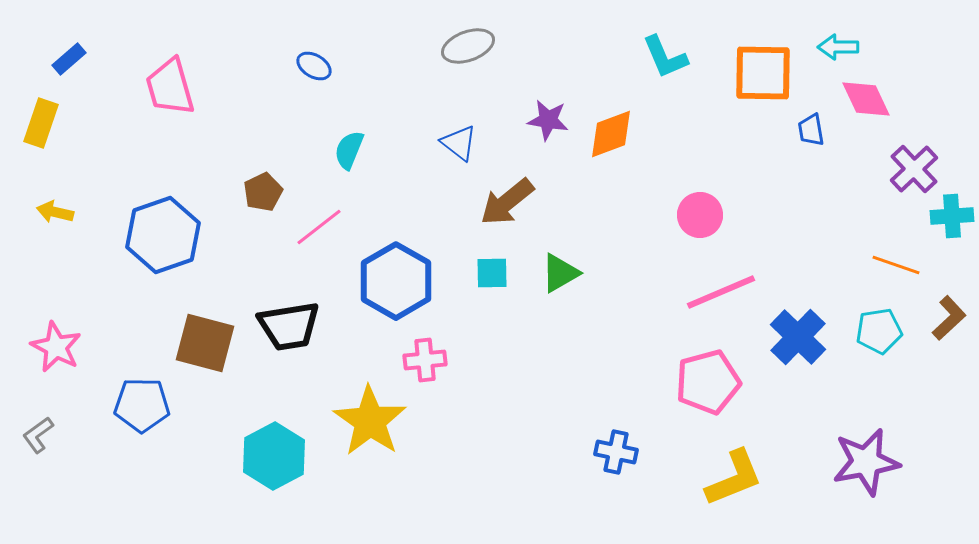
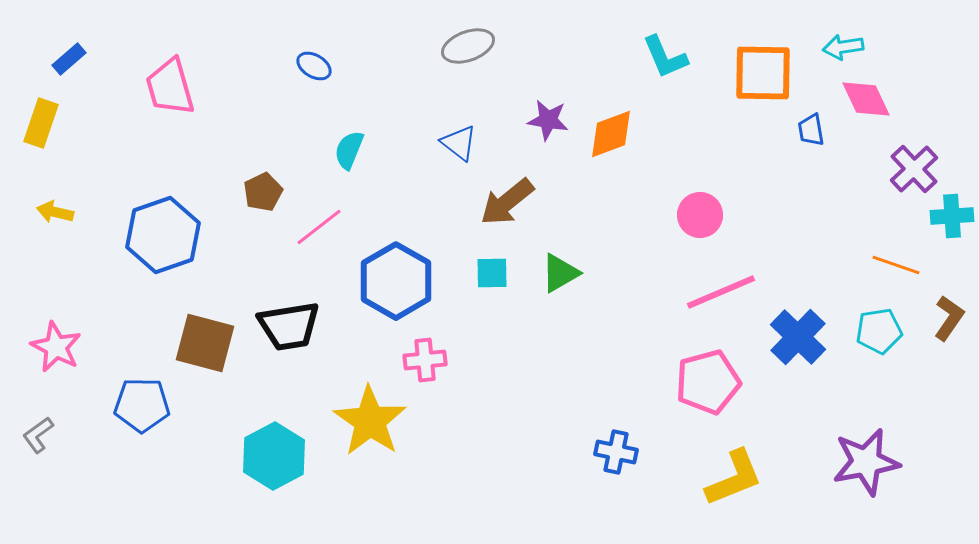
cyan arrow at (838, 47): moved 5 px right; rotated 9 degrees counterclockwise
brown L-shape at (949, 318): rotated 12 degrees counterclockwise
